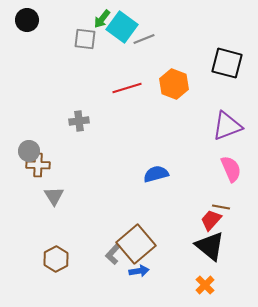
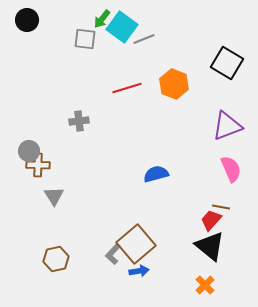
black square: rotated 16 degrees clockwise
brown hexagon: rotated 15 degrees clockwise
